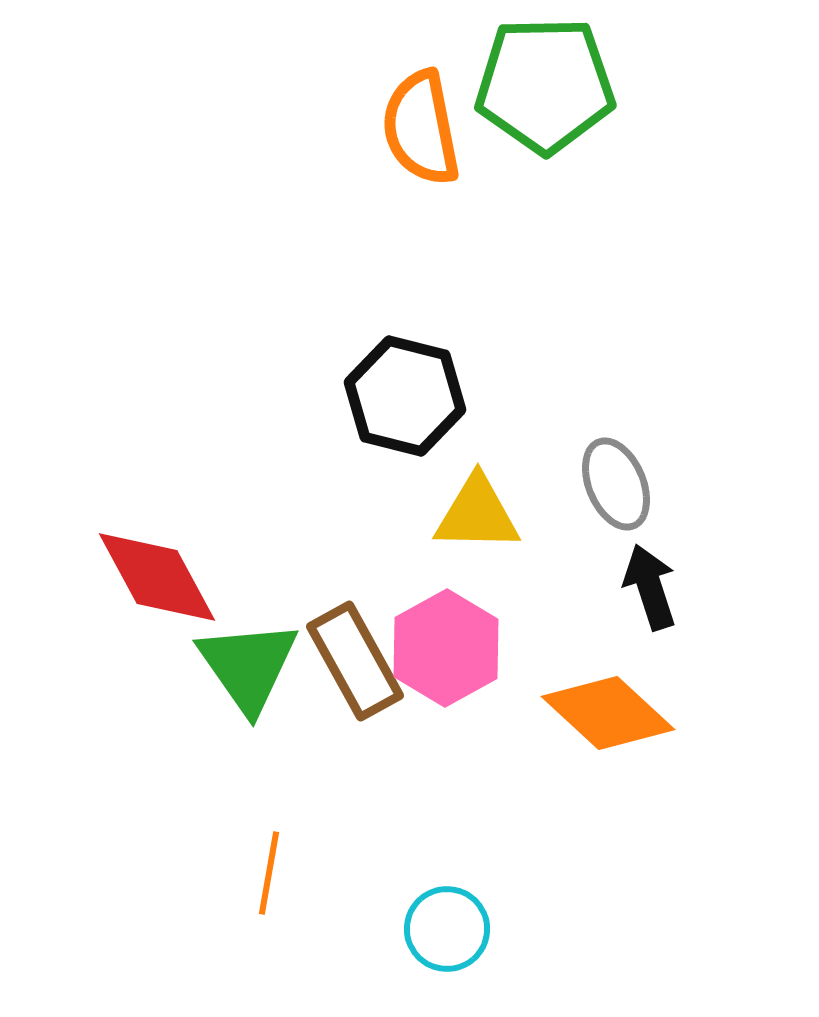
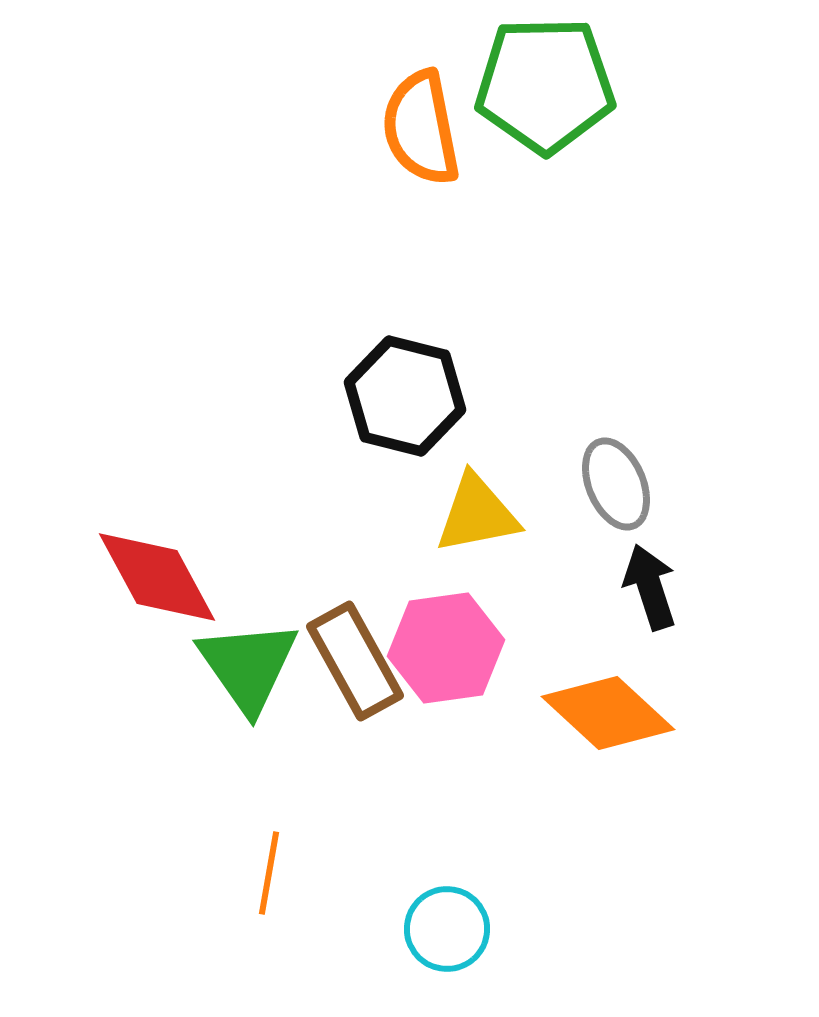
yellow triangle: rotated 12 degrees counterclockwise
pink hexagon: rotated 21 degrees clockwise
